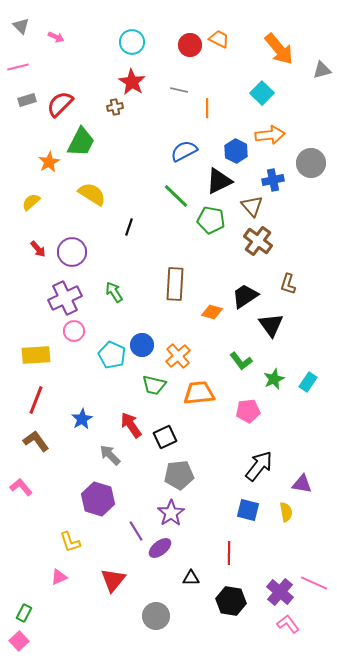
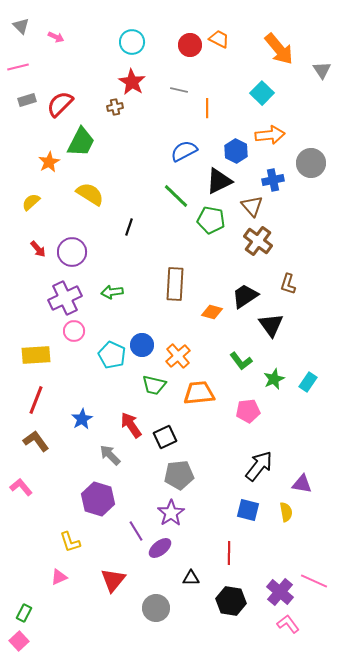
gray triangle at (322, 70): rotated 48 degrees counterclockwise
yellow semicircle at (92, 194): moved 2 px left
green arrow at (114, 292): moved 2 px left; rotated 65 degrees counterclockwise
pink line at (314, 583): moved 2 px up
gray circle at (156, 616): moved 8 px up
